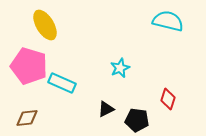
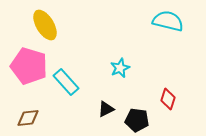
cyan rectangle: moved 4 px right, 1 px up; rotated 24 degrees clockwise
brown diamond: moved 1 px right
